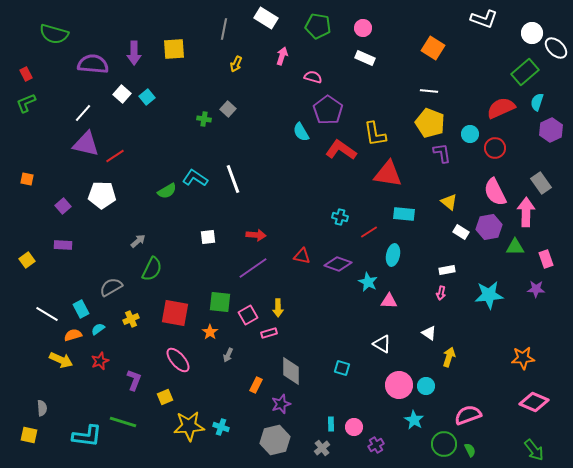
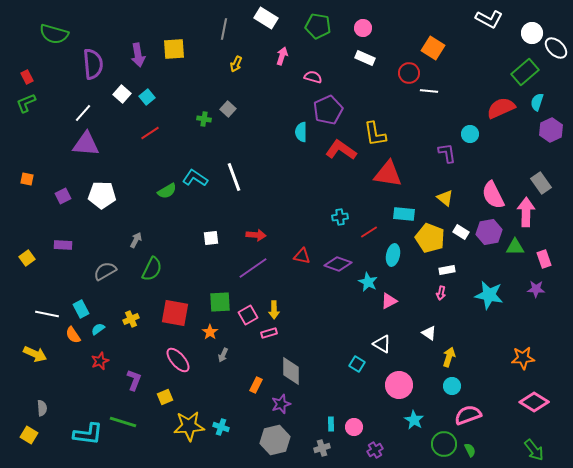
white L-shape at (484, 19): moved 5 px right; rotated 8 degrees clockwise
purple arrow at (134, 53): moved 4 px right, 2 px down; rotated 10 degrees counterclockwise
purple semicircle at (93, 64): rotated 80 degrees clockwise
red rectangle at (26, 74): moved 1 px right, 3 px down
purple pentagon at (328, 110): rotated 12 degrees clockwise
yellow pentagon at (430, 123): moved 115 px down
cyan semicircle at (301, 132): rotated 30 degrees clockwise
purple triangle at (86, 144): rotated 8 degrees counterclockwise
red circle at (495, 148): moved 86 px left, 75 px up
purple L-shape at (442, 153): moved 5 px right
red line at (115, 156): moved 35 px right, 23 px up
white line at (233, 179): moved 1 px right, 2 px up
pink semicircle at (495, 192): moved 2 px left, 3 px down
yellow triangle at (449, 202): moved 4 px left, 4 px up
purple square at (63, 206): moved 10 px up; rotated 14 degrees clockwise
cyan cross at (340, 217): rotated 21 degrees counterclockwise
purple hexagon at (489, 227): moved 5 px down
white square at (208, 237): moved 3 px right, 1 px down
gray arrow at (138, 241): moved 2 px left, 1 px up; rotated 21 degrees counterclockwise
pink rectangle at (546, 259): moved 2 px left
yellow square at (27, 260): moved 2 px up
gray semicircle at (111, 287): moved 6 px left, 16 px up
cyan star at (489, 295): rotated 16 degrees clockwise
pink triangle at (389, 301): rotated 30 degrees counterclockwise
green square at (220, 302): rotated 10 degrees counterclockwise
yellow arrow at (278, 308): moved 4 px left, 2 px down
white line at (47, 314): rotated 20 degrees counterclockwise
orange semicircle at (73, 335): rotated 108 degrees counterclockwise
gray arrow at (228, 355): moved 5 px left
yellow arrow at (61, 360): moved 26 px left, 6 px up
cyan square at (342, 368): moved 15 px right, 4 px up; rotated 14 degrees clockwise
cyan circle at (426, 386): moved 26 px right
pink diamond at (534, 402): rotated 8 degrees clockwise
yellow square at (29, 435): rotated 18 degrees clockwise
cyan L-shape at (87, 436): moved 1 px right, 2 px up
purple cross at (376, 445): moved 1 px left, 5 px down
gray cross at (322, 448): rotated 21 degrees clockwise
